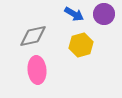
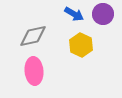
purple circle: moved 1 px left
yellow hexagon: rotated 20 degrees counterclockwise
pink ellipse: moved 3 px left, 1 px down
